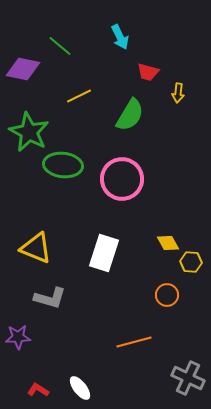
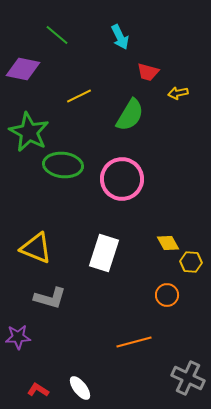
green line: moved 3 px left, 11 px up
yellow arrow: rotated 72 degrees clockwise
